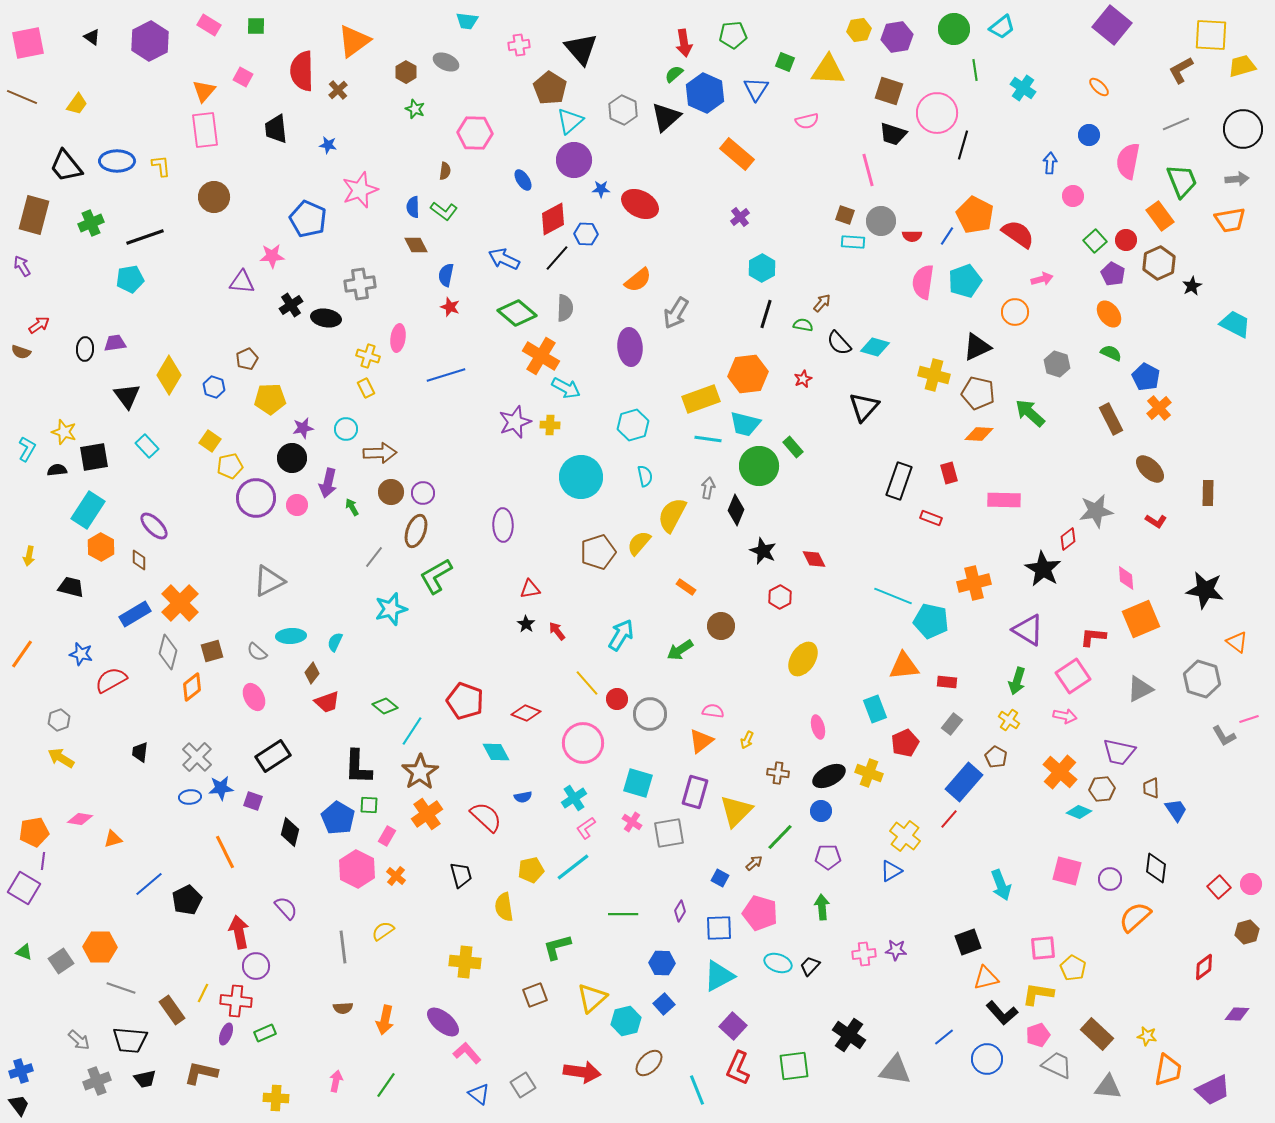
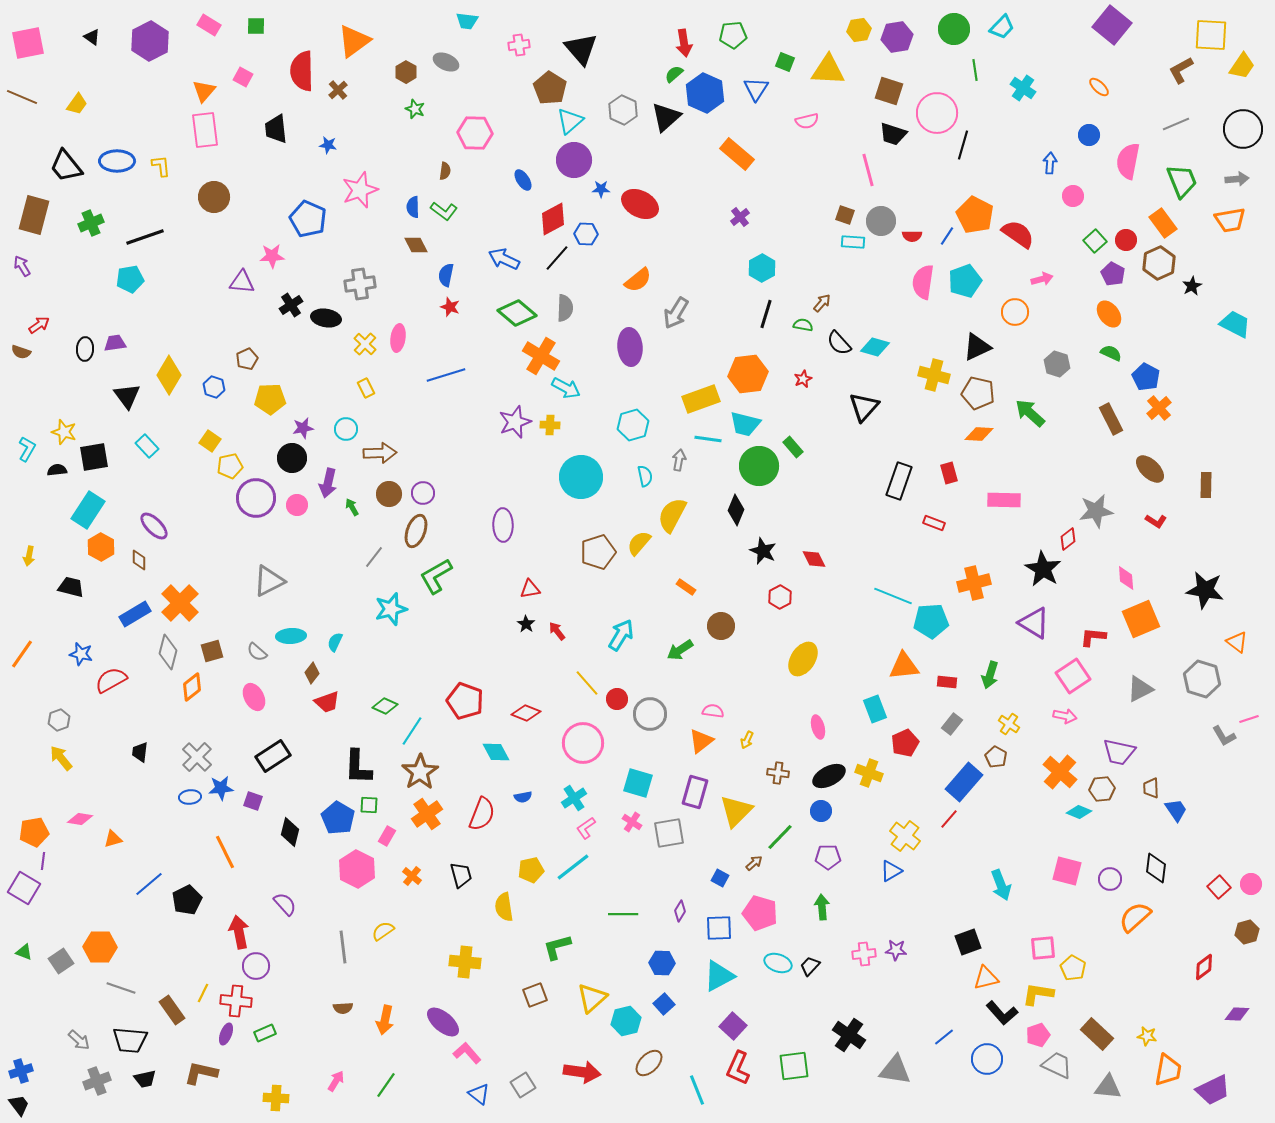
cyan trapezoid at (1002, 27): rotated 8 degrees counterclockwise
yellow trapezoid at (1242, 66): rotated 140 degrees clockwise
orange rectangle at (1160, 216): moved 3 px right, 7 px down
yellow cross at (368, 356): moved 3 px left, 12 px up; rotated 25 degrees clockwise
gray arrow at (708, 488): moved 29 px left, 28 px up
brown circle at (391, 492): moved 2 px left, 2 px down
brown rectangle at (1208, 493): moved 2 px left, 8 px up
red rectangle at (931, 518): moved 3 px right, 5 px down
cyan pentagon at (931, 621): rotated 16 degrees counterclockwise
purple triangle at (1028, 630): moved 6 px right, 7 px up
green arrow at (1017, 681): moved 27 px left, 6 px up
green diamond at (385, 706): rotated 15 degrees counterclockwise
yellow cross at (1009, 720): moved 4 px down
yellow arrow at (61, 758): rotated 20 degrees clockwise
red semicircle at (486, 817): moved 4 px left, 3 px up; rotated 68 degrees clockwise
orange cross at (396, 876): moved 16 px right
purple semicircle at (286, 908): moved 1 px left, 4 px up
pink arrow at (336, 1081): rotated 20 degrees clockwise
